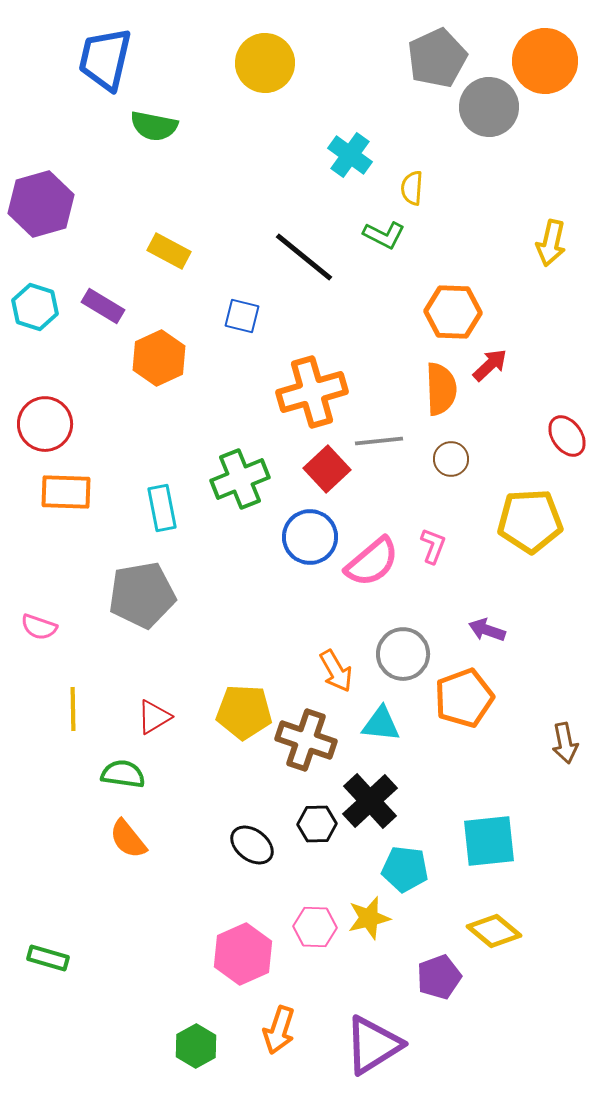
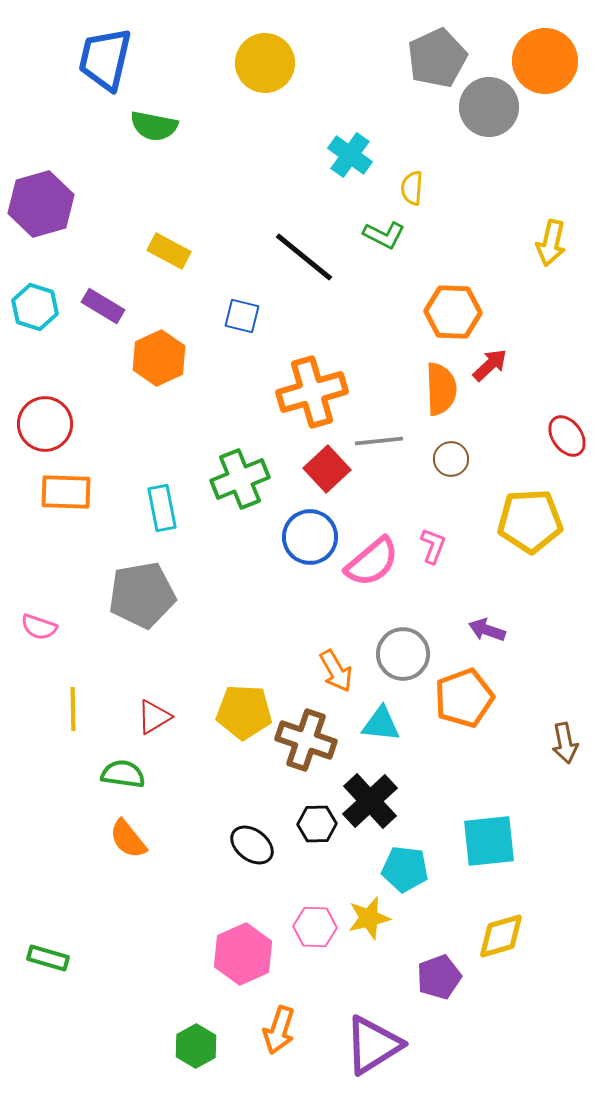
yellow diamond at (494, 931): moved 7 px right, 5 px down; rotated 56 degrees counterclockwise
